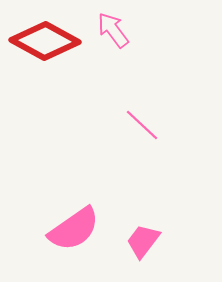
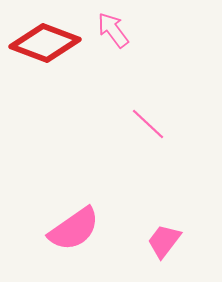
red diamond: moved 2 px down; rotated 8 degrees counterclockwise
pink line: moved 6 px right, 1 px up
pink trapezoid: moved 21 px right
